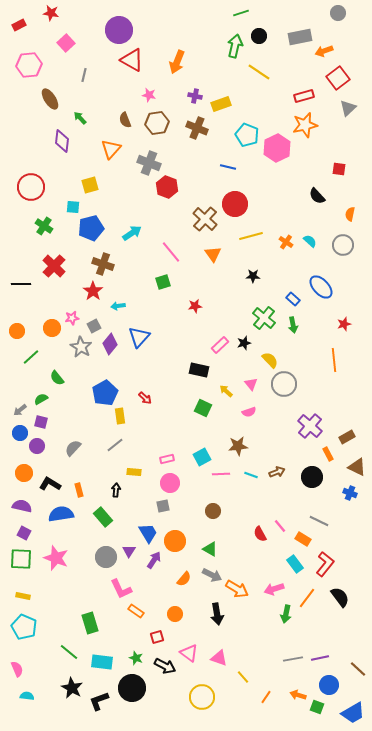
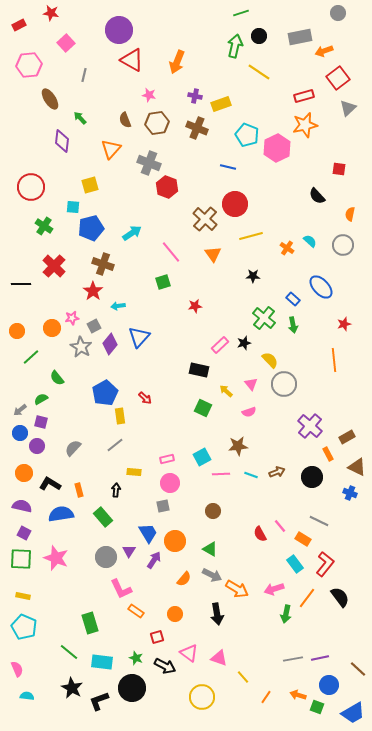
orange cross at (286, 242): moved 1 px right, 6 px down
